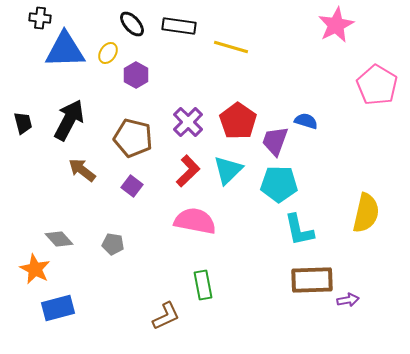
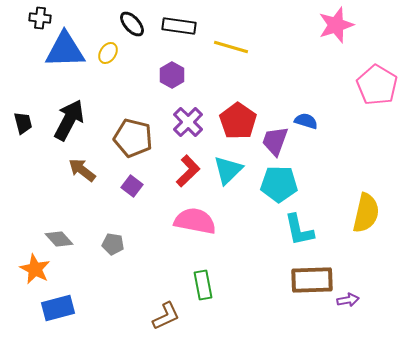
pink star: rotated 9 degrees clockwise
purple hexagon: moved 36 px right
